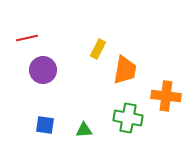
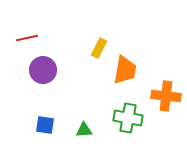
yellow rectangle: moved 1 px right, 1 px up
